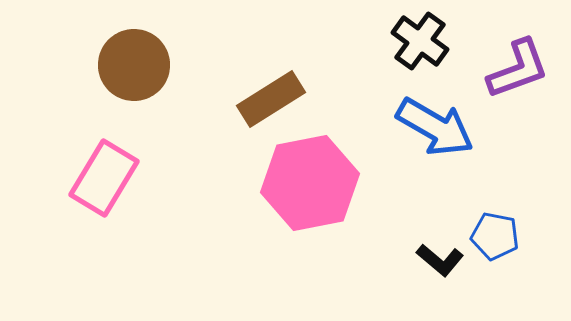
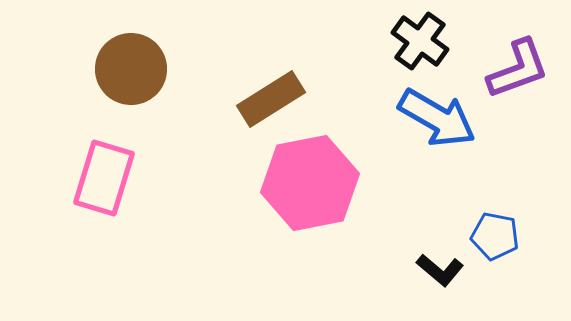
brown circle: moved 3 px left, 4 px down
blue arrow: moved 2 px right, 9 px up
pink rectangle: rotated 14 degrees counterclockwise
black L-shape: moved 10 px down
